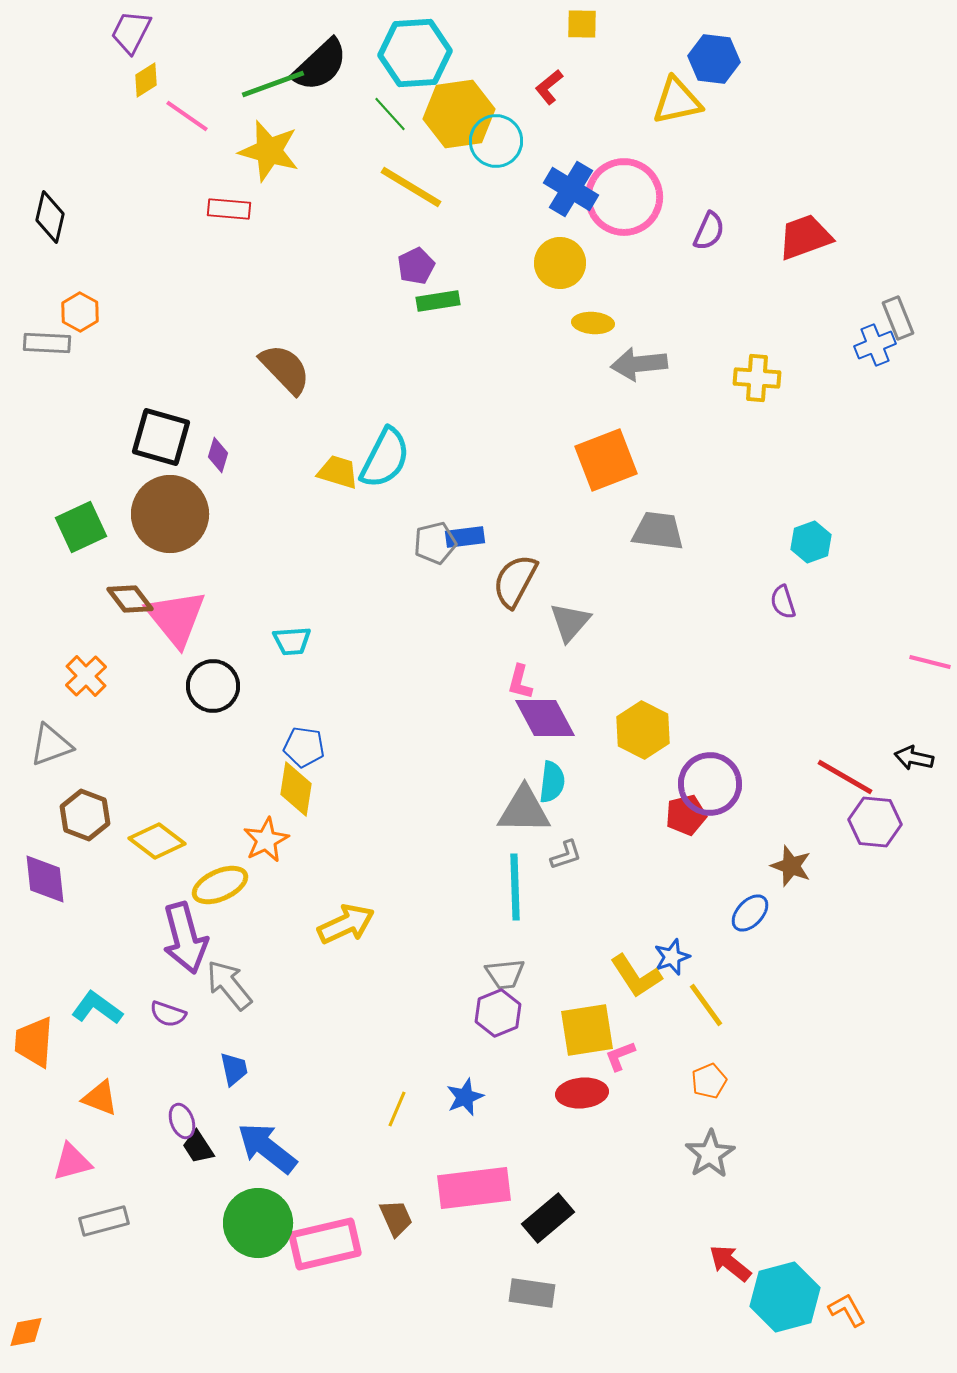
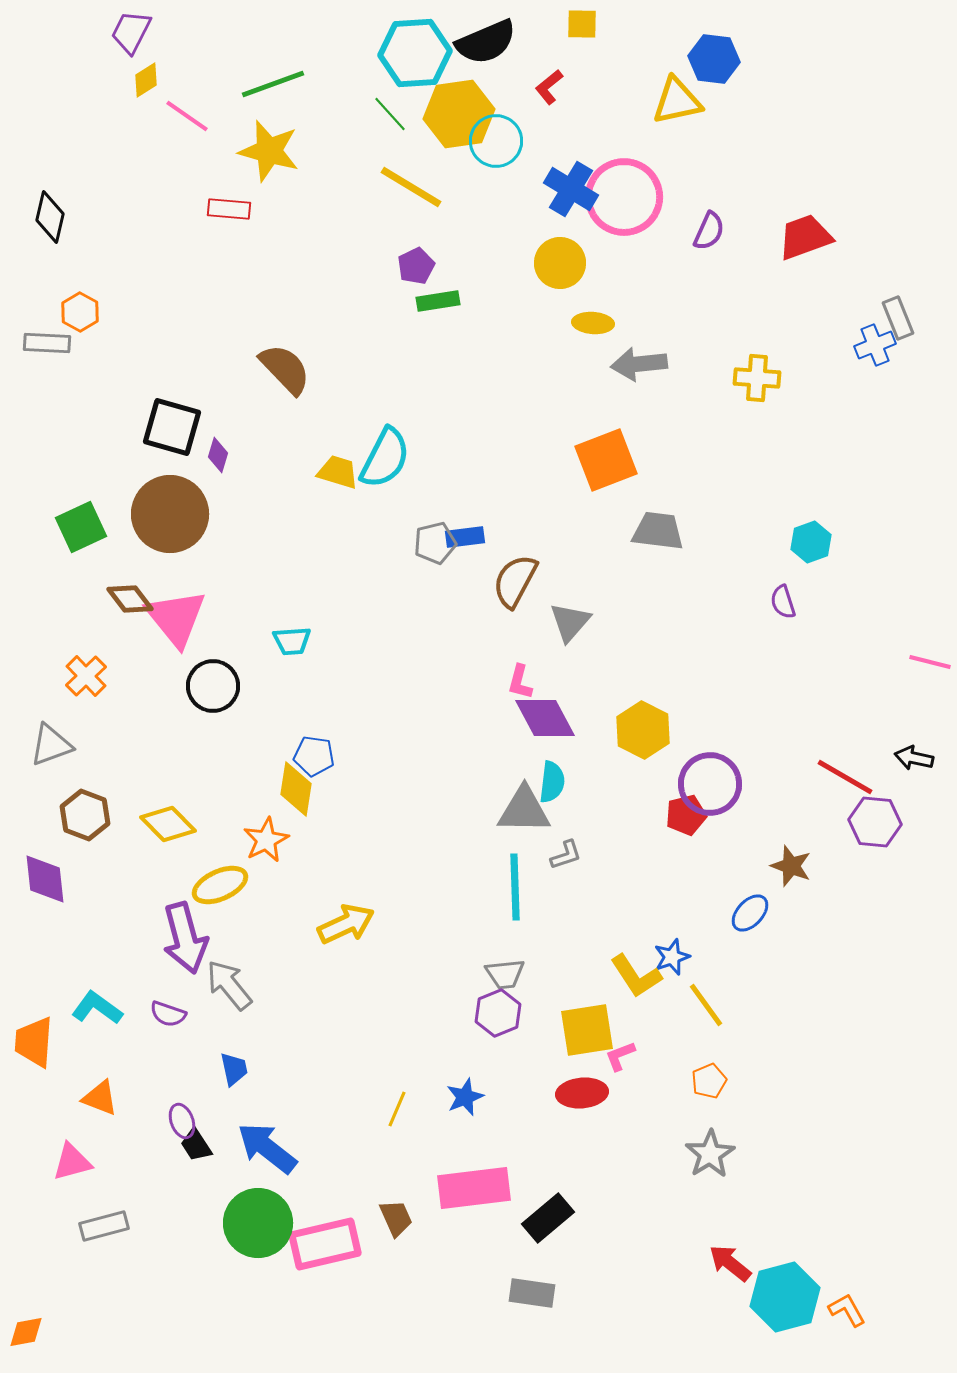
black semicircle at (320, 65): moved 166 px right, 23 px up; rotated 20 degrees clockwise
black square at (161, 437): moved 11 px right, 10 px up
blue pentagon at (304, 747): moved 10 px right, 9 px down
yellow diamond at (157, 841): moved 11 px right, 17 px up; rotated 8 degrees clockwise
black trapezoid at (198, 1147): moved 2 px left, 2 px up
gray rectangle at (104, 1221): moved 5 px down
